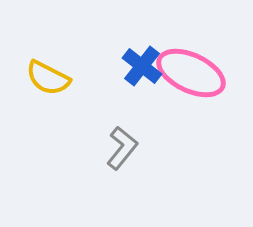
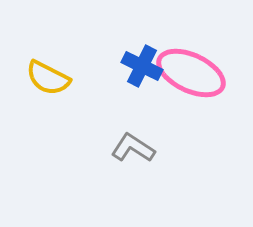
blue cross: rotated 12 degrees counterclockwise
gray L-shape: moved 11 px right; rotated 96 degrees counterclockwise
